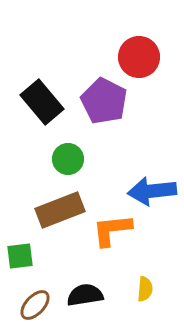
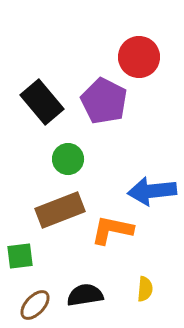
orange L-shape: rotated 18 degrees clockwise
